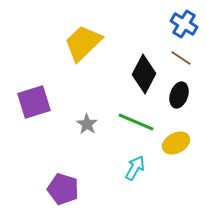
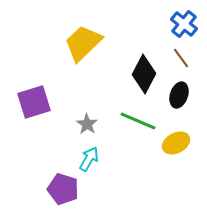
blue cross: rotated 8 degrees clockwise
brown line: rotated 20 degrees clockwise
green line: moved 2 px right, 1 px up
cyan arrow: moved 46 px left, 9 px up
